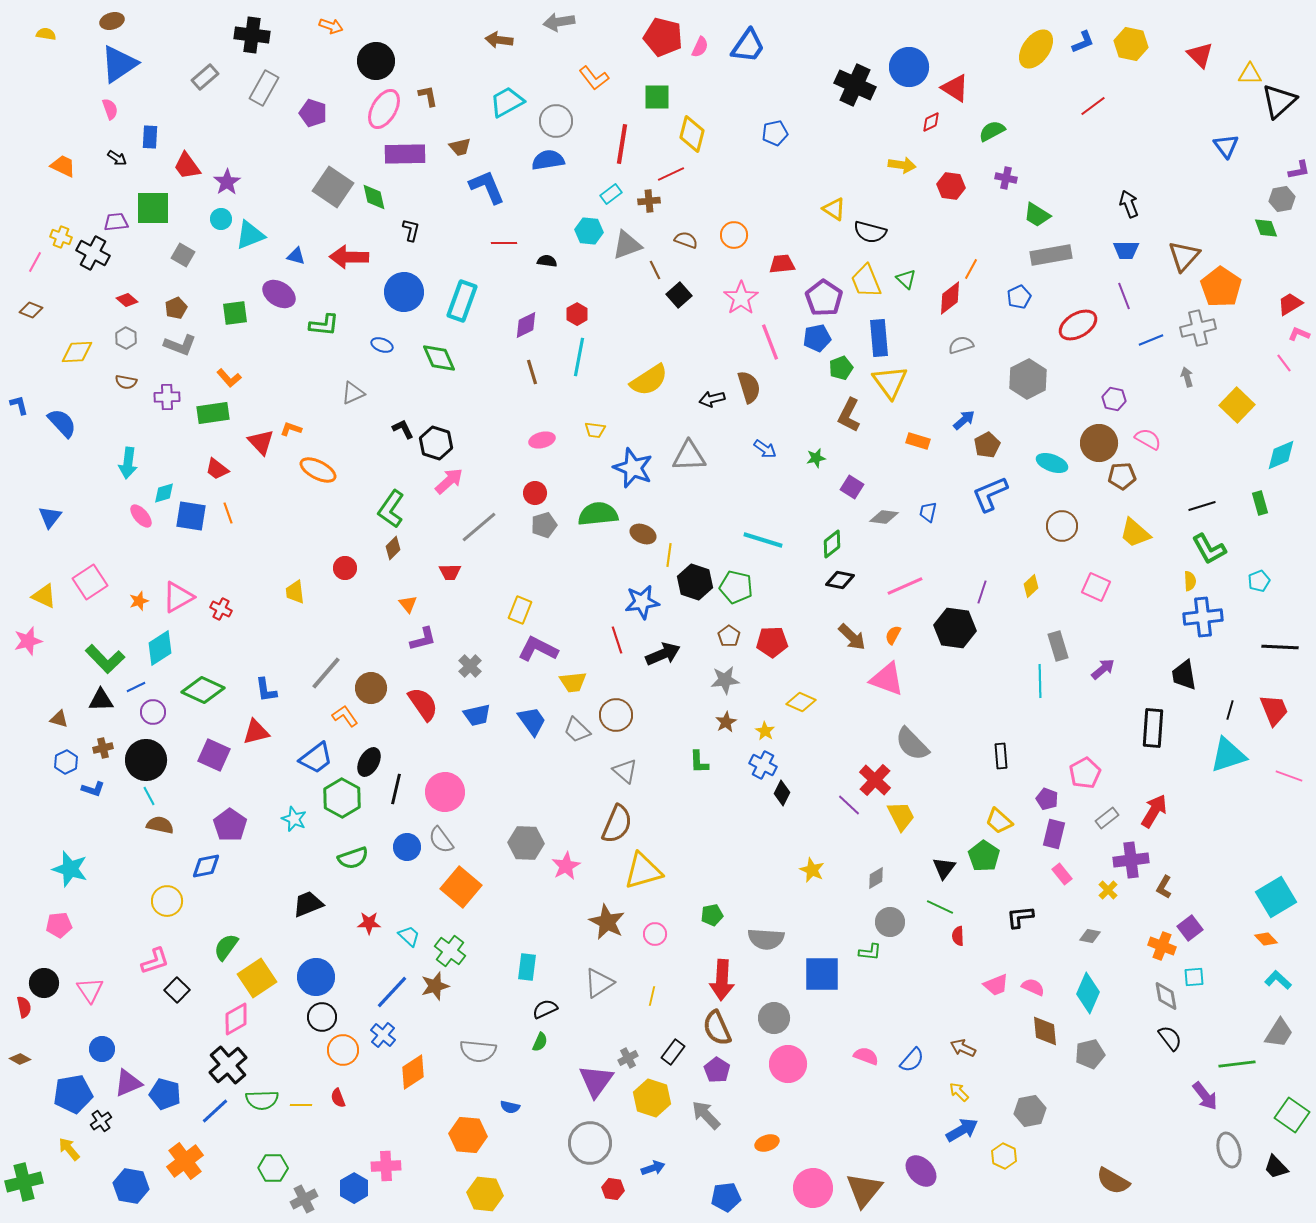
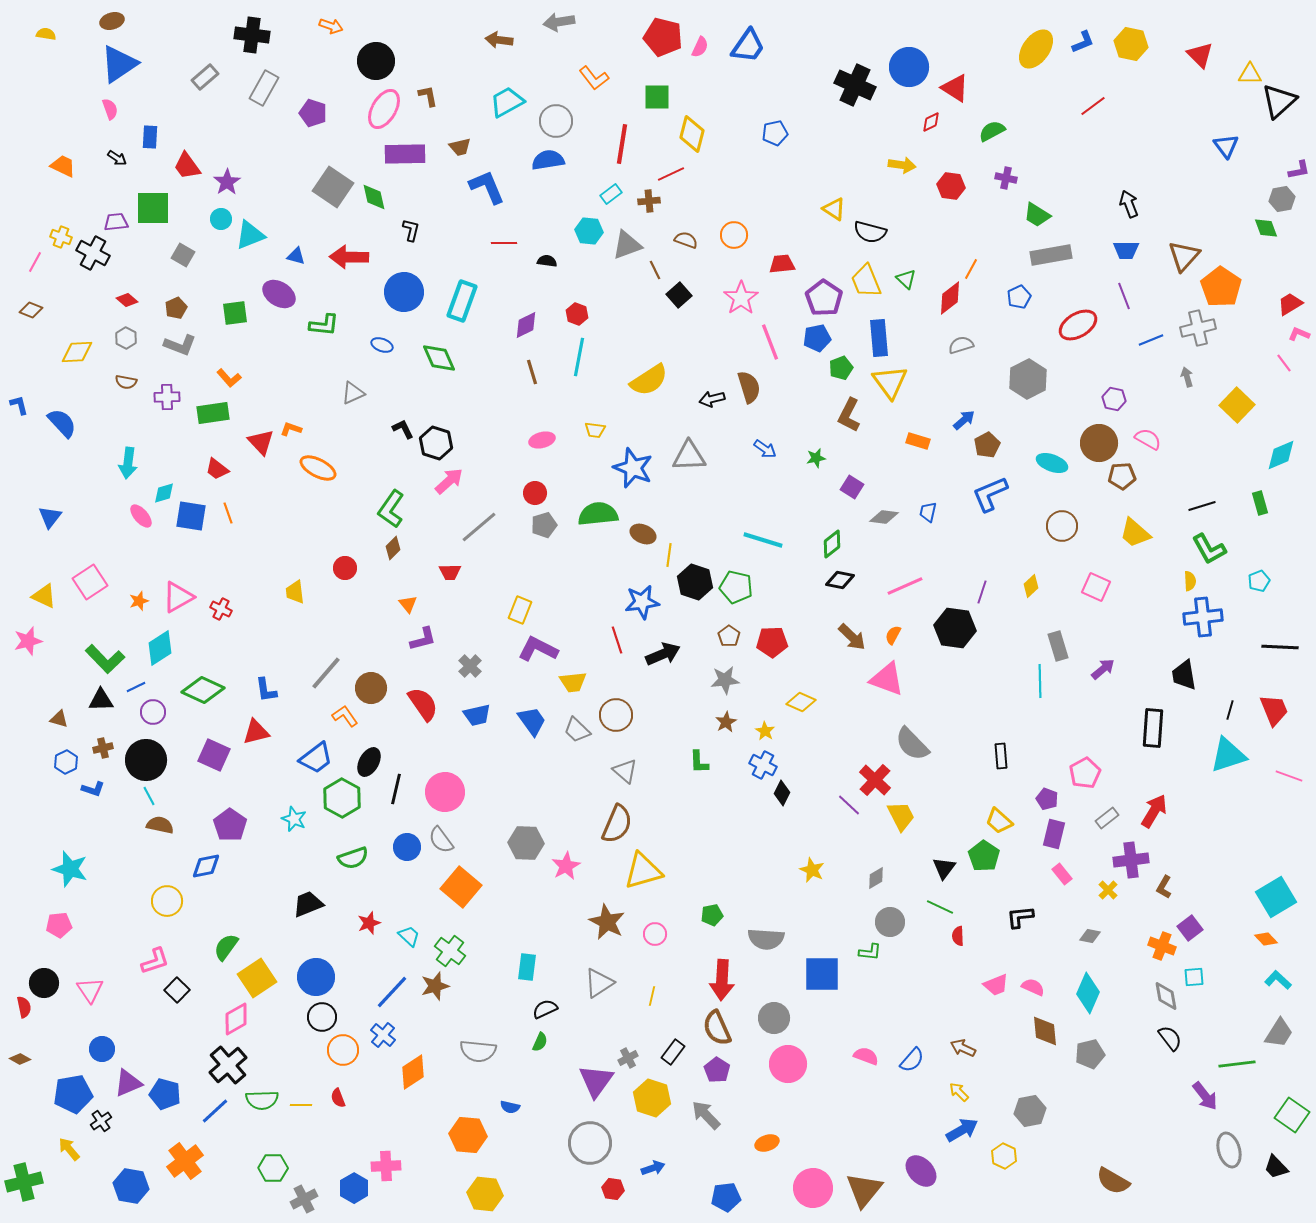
red hexagon at (577, 314): rotated 10 degrees counterclockwise
orange ellipse at (318, 470): moved 2 px up
red star at (369, 923): rotated 20 degrees counterclockwise
